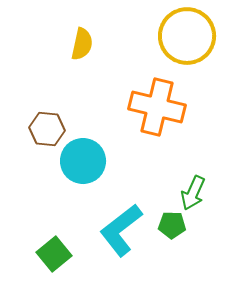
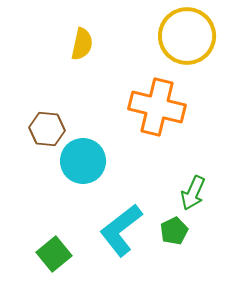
green pentagon: moved 2 px right, 6 px down; rotated 28 degrees counterclockwise
